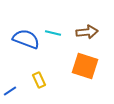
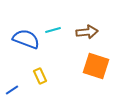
cyan line: moved 3 px up; rotated 28 degrees counterclockwise
orange square: moved 11 px right
yellow rectangle: moved 1 px right, 4 px up
blue line: moved 2 px right, 1 px up
